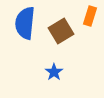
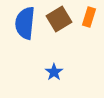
orange rectangle: moved 1 px left, 1 px down
brown square: moved 2 px left, 12 px up
